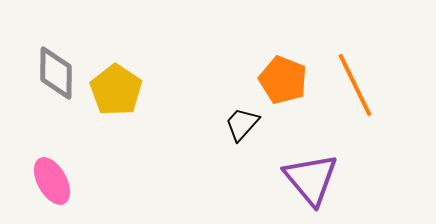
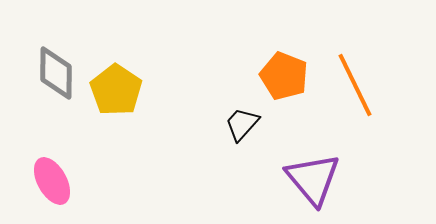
orange pentagon: moved 1 px right, 4 px up
purple triangle: moved 2 px right
